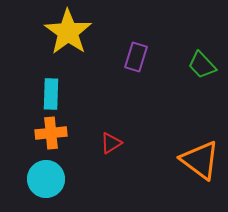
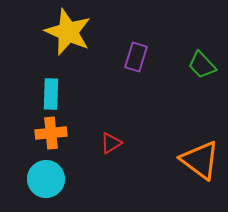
yellow star: rotated 12 degrees counterclockwise
